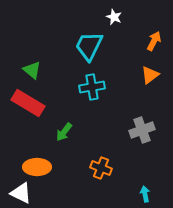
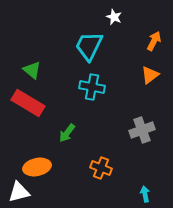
cyan cross: rotated 20 degrees clockwise
green arrow: moved 3 px right, 1 px down
orange ellipse: rotated 12 degrees counterclockwise
white triangle: moved 2 px left, 1 px up; rotated 40 degrees counterclockwise
